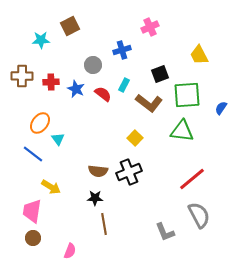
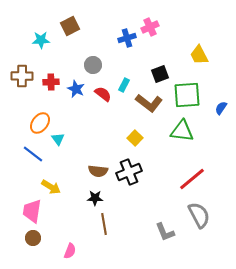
blue cross: moved 5 px right, 12 px up
